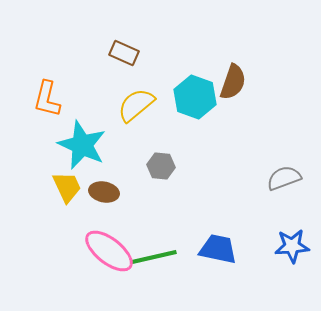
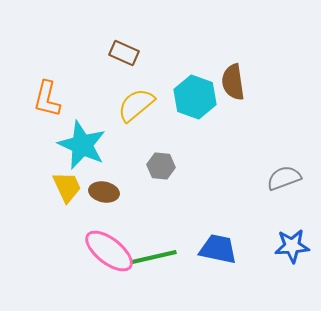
brown semicircle: rotated 153 degrees clockwise
